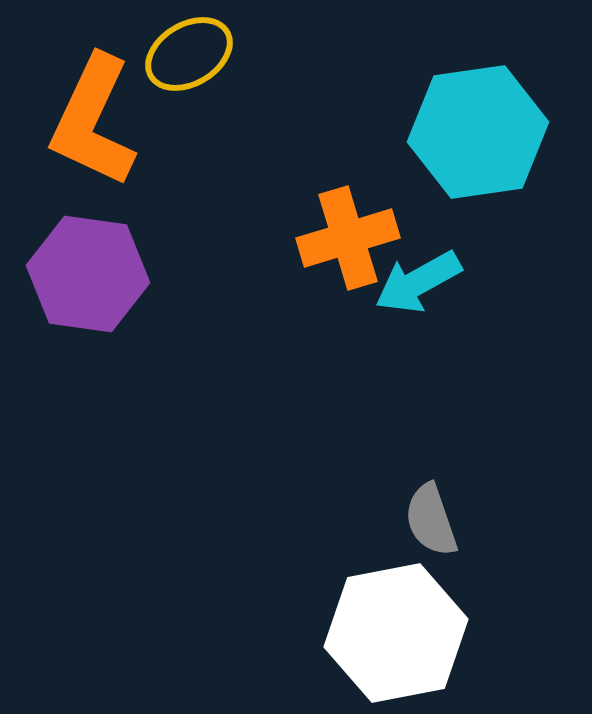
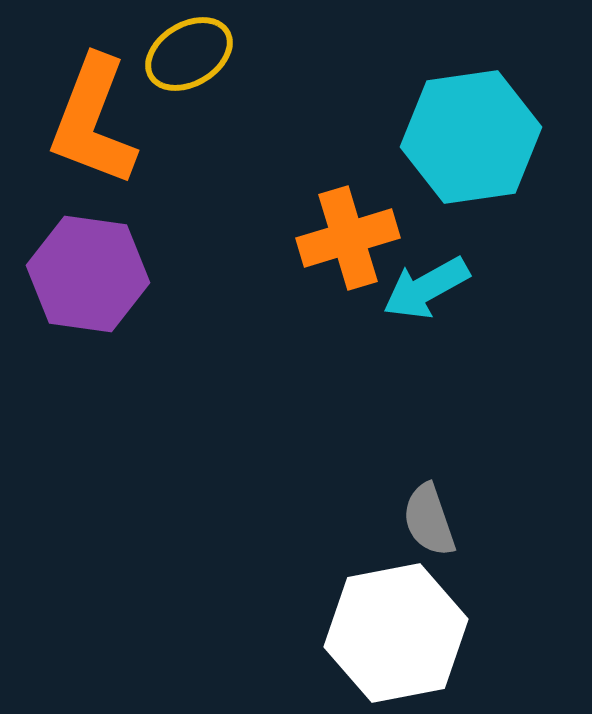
orange L-shape: rotated 4 degrees counterclockwise
cyan hexagon: moved 7 px left, 5 px down
cyan arrow: moved 8 px right, 6 px down
gray semicircle: moved 2 px left
